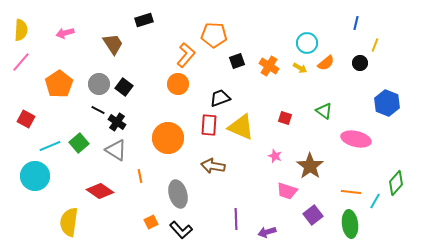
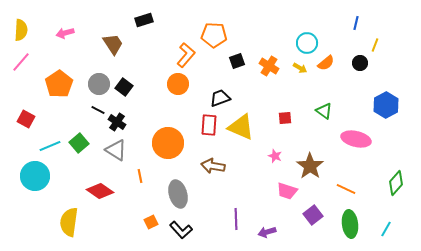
blue hexagon at (387, 103): moved 1 px left, 2 px down; rotated 10 degrees clockwise
red square at (285, 118): rotated 24 degrees counterclockwise
orange circle at (168, 138): moved 5 px down
orange line at (351, 192): moved 5 px left, 3 px up; rotated 18 degrees clockwise
cyan line at (375, 201): moved 11 px right, 28 px down
